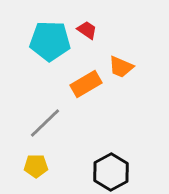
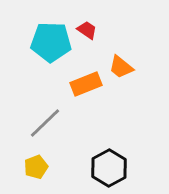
cyan pentagon: moved 1 px right, 1 px down
orange trapezoid: rotated 16 degrees clockwise
orange rectangle: rotated 8 degrees clockwise
yellow pentagon: moved 1 px down; rotated 20 degrees counterclockwise
black hexagon: moved 2 px left, 4 px up
